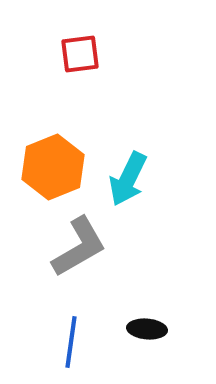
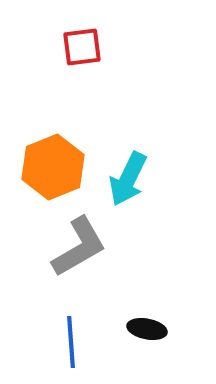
red square: moved 2 px right, 7 px up
black ellipse: rotated 6 degrees clockwise
blue line: rotated 12 degrees counterclockwise
